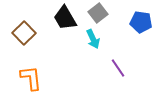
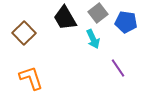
blue pentagon: moved 15 px left
orange L-shape: rotated 12 degrees counterclockwise
